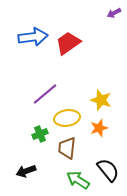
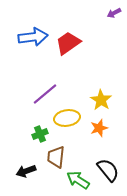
yellow star: rotated 15 degrees clockwise
brown trapezoid: moved 11 px left, 9 px down
